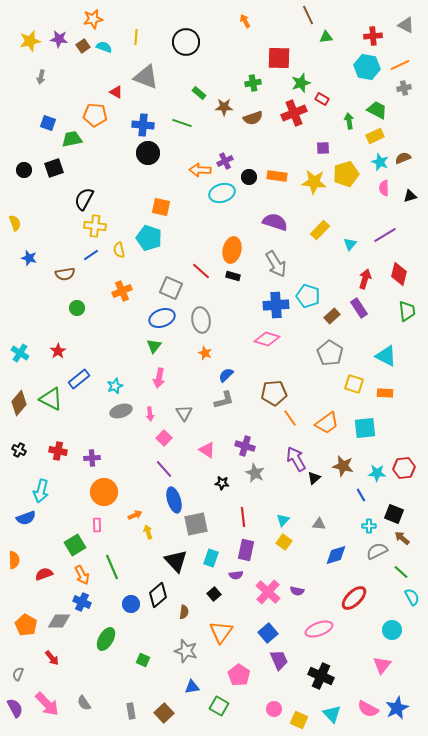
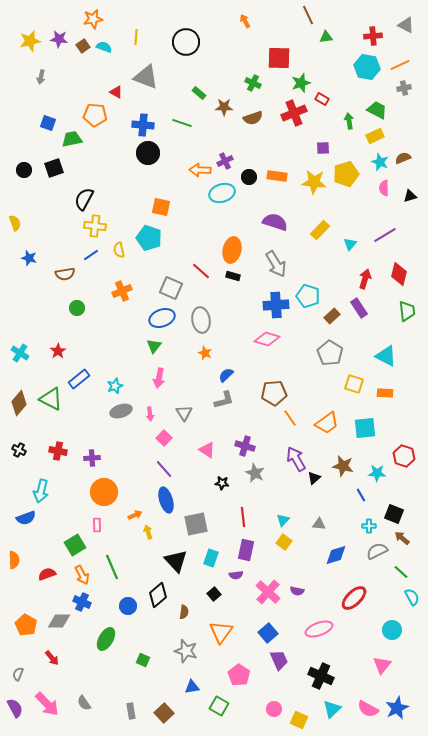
green cross at (253, 83): rotated 35 degrees clockwise
red hexagon at (404, 468): moved 12 px up; rotated 25 degrees clockwise
blue ellipse at (174, 500): moved 8 px left
red semicircle at (44, 574): moved 3 px right
blue circle at (131, 604): moved 3 px left, 2 px down
cyan triangle at (332, 714): moved 5 px up; rotated 30 degrees clockwise
